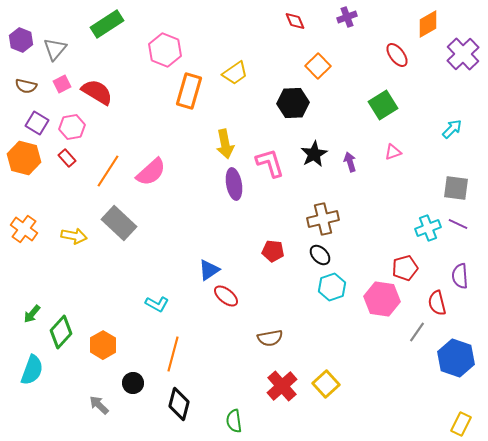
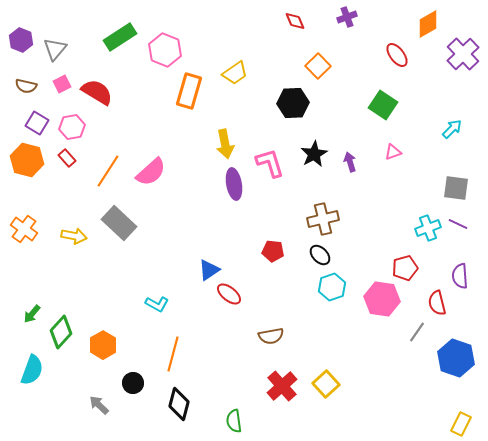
green rectangle at (107, 24): moved 13 px right, 13 px down
green square at (383, 105): rotated 24 degrees counterclockwise
orange hexagon at (24, 158): moved 3 px right, 2 px down
red ellipse at (226, 296): moved 3 px right, 2 px up
brown semicircle at (270, 338): moved 1 px right, 2 px up
